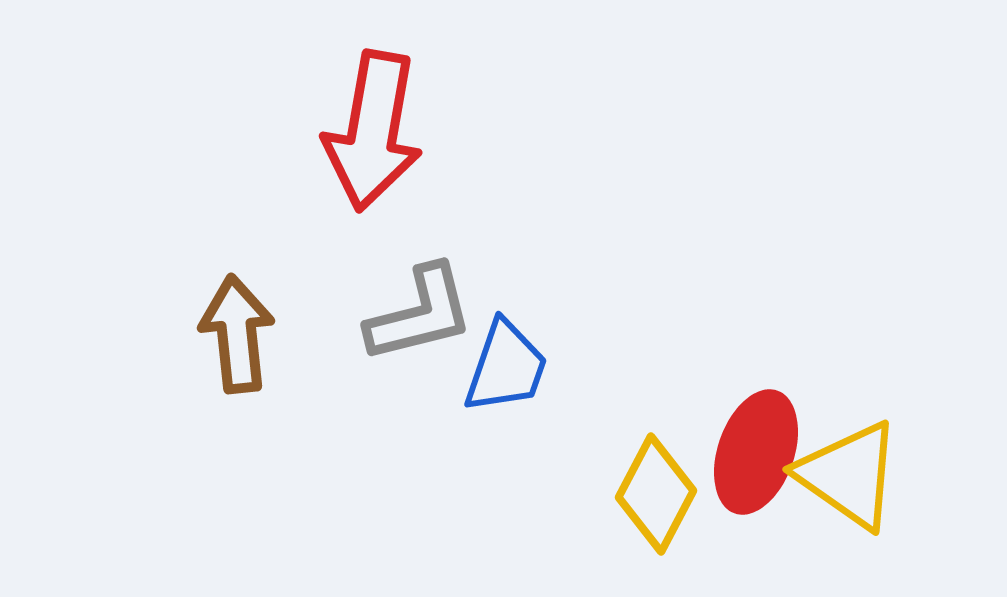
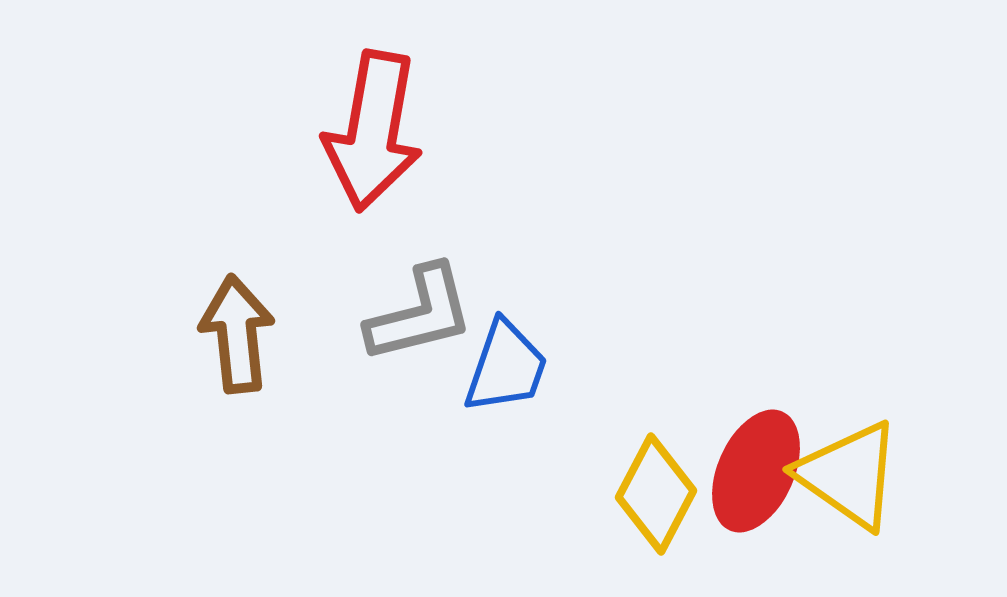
red ellipse: moved 19 px down; rotated 5 degrees clockwise
